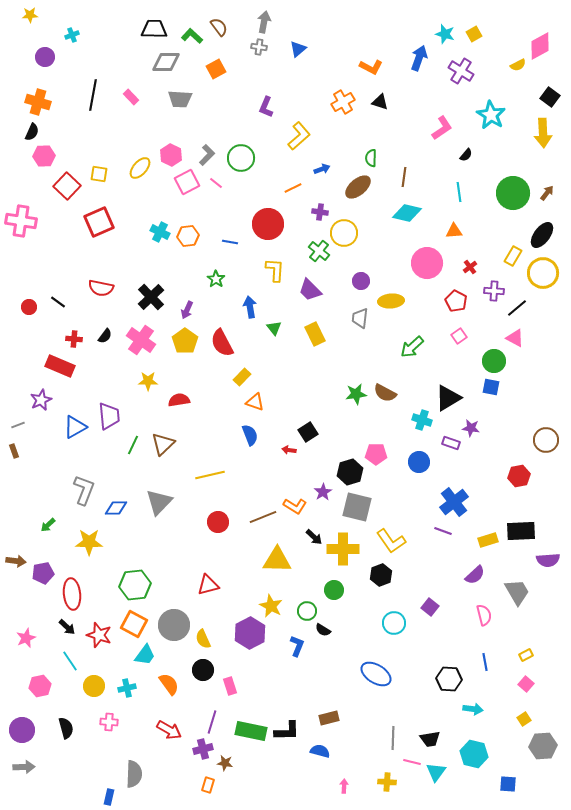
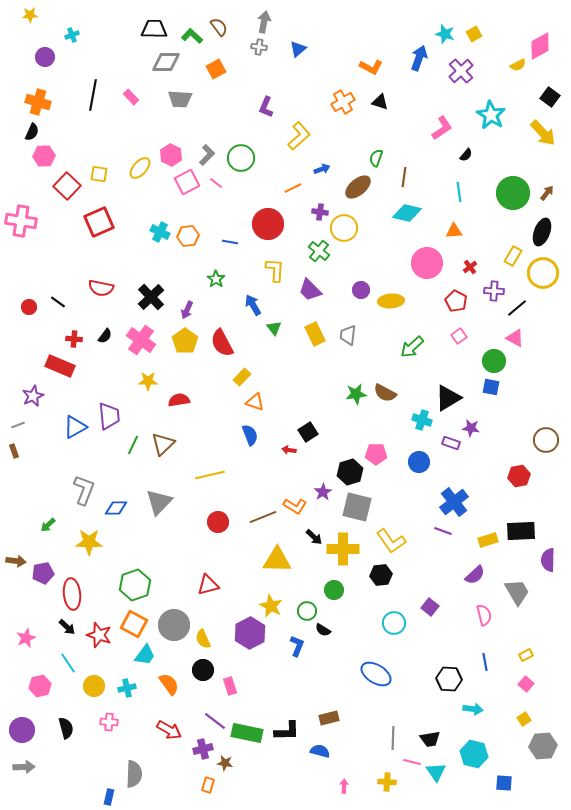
purple cross at (461, 71): rotated 15 degrees clockwise
yellow arrow at (543, 133): rotated 40 degrees counterclockwise
green semicircle at (371, 158): moved 5 px right; rotated 18 degrees clockwise
yellow circle at (344, 233): moved 5 px up
black ellipse at (542, 235): moved 3 px up; rotated 16 degrees counterclockwise
purple circle at (361, 281): moved 9 px down
blue arrow at (250, 307): moved 3 px right, 2 px up; rotated 20 degrees counterclockwise
gray trapezoid at (360, 318): moved 12 px left, 17 px down
purple star at (41, 400): moved 8 px left, 4 px up
purple semicircle at (548, 560): rotated 95 degrees clockwise
black hexagon at (381, 575): rotated 15 degrees clockwise
green hexagon at (135, 585): rotated 12 degrees counterclockwise
cyan line at (70, 661): moved 2 px left, 2 px down
purple line at (212, 722): moved 3 px right, 1 px up; rotated 70 degrees counterclockwise
green rectangle at (251, 731): moved 4 px left, 2 px down
cyan triangle at (436, 772): rotated 10 degrees counterclockwise
blue square at (508, 784): moved 4 px left, 1 px up
